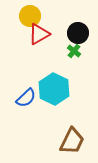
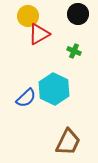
yellow circle: moved 2 px left
black circle: moved 19 px up
green cross: rotated 16 degrees counterclockwise
brown trapezoid: moved 4 px left, 1 px down
